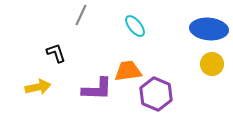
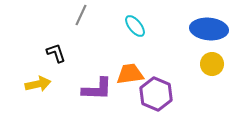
orange trapezoid: moved 2 px right, 3 px down
yellow arrow: moved 3 px up
